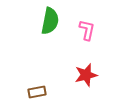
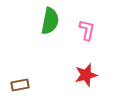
brown rectangle: moved 17 px left, 7 px up
